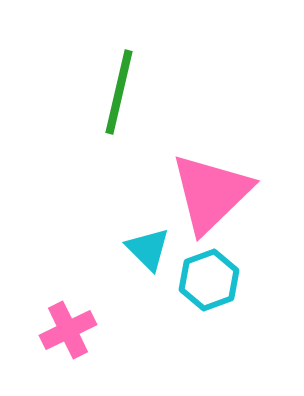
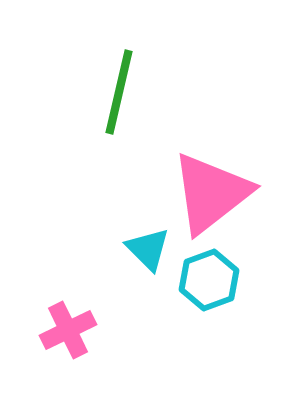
pink triangle: rotated 6 degrees clockwise
